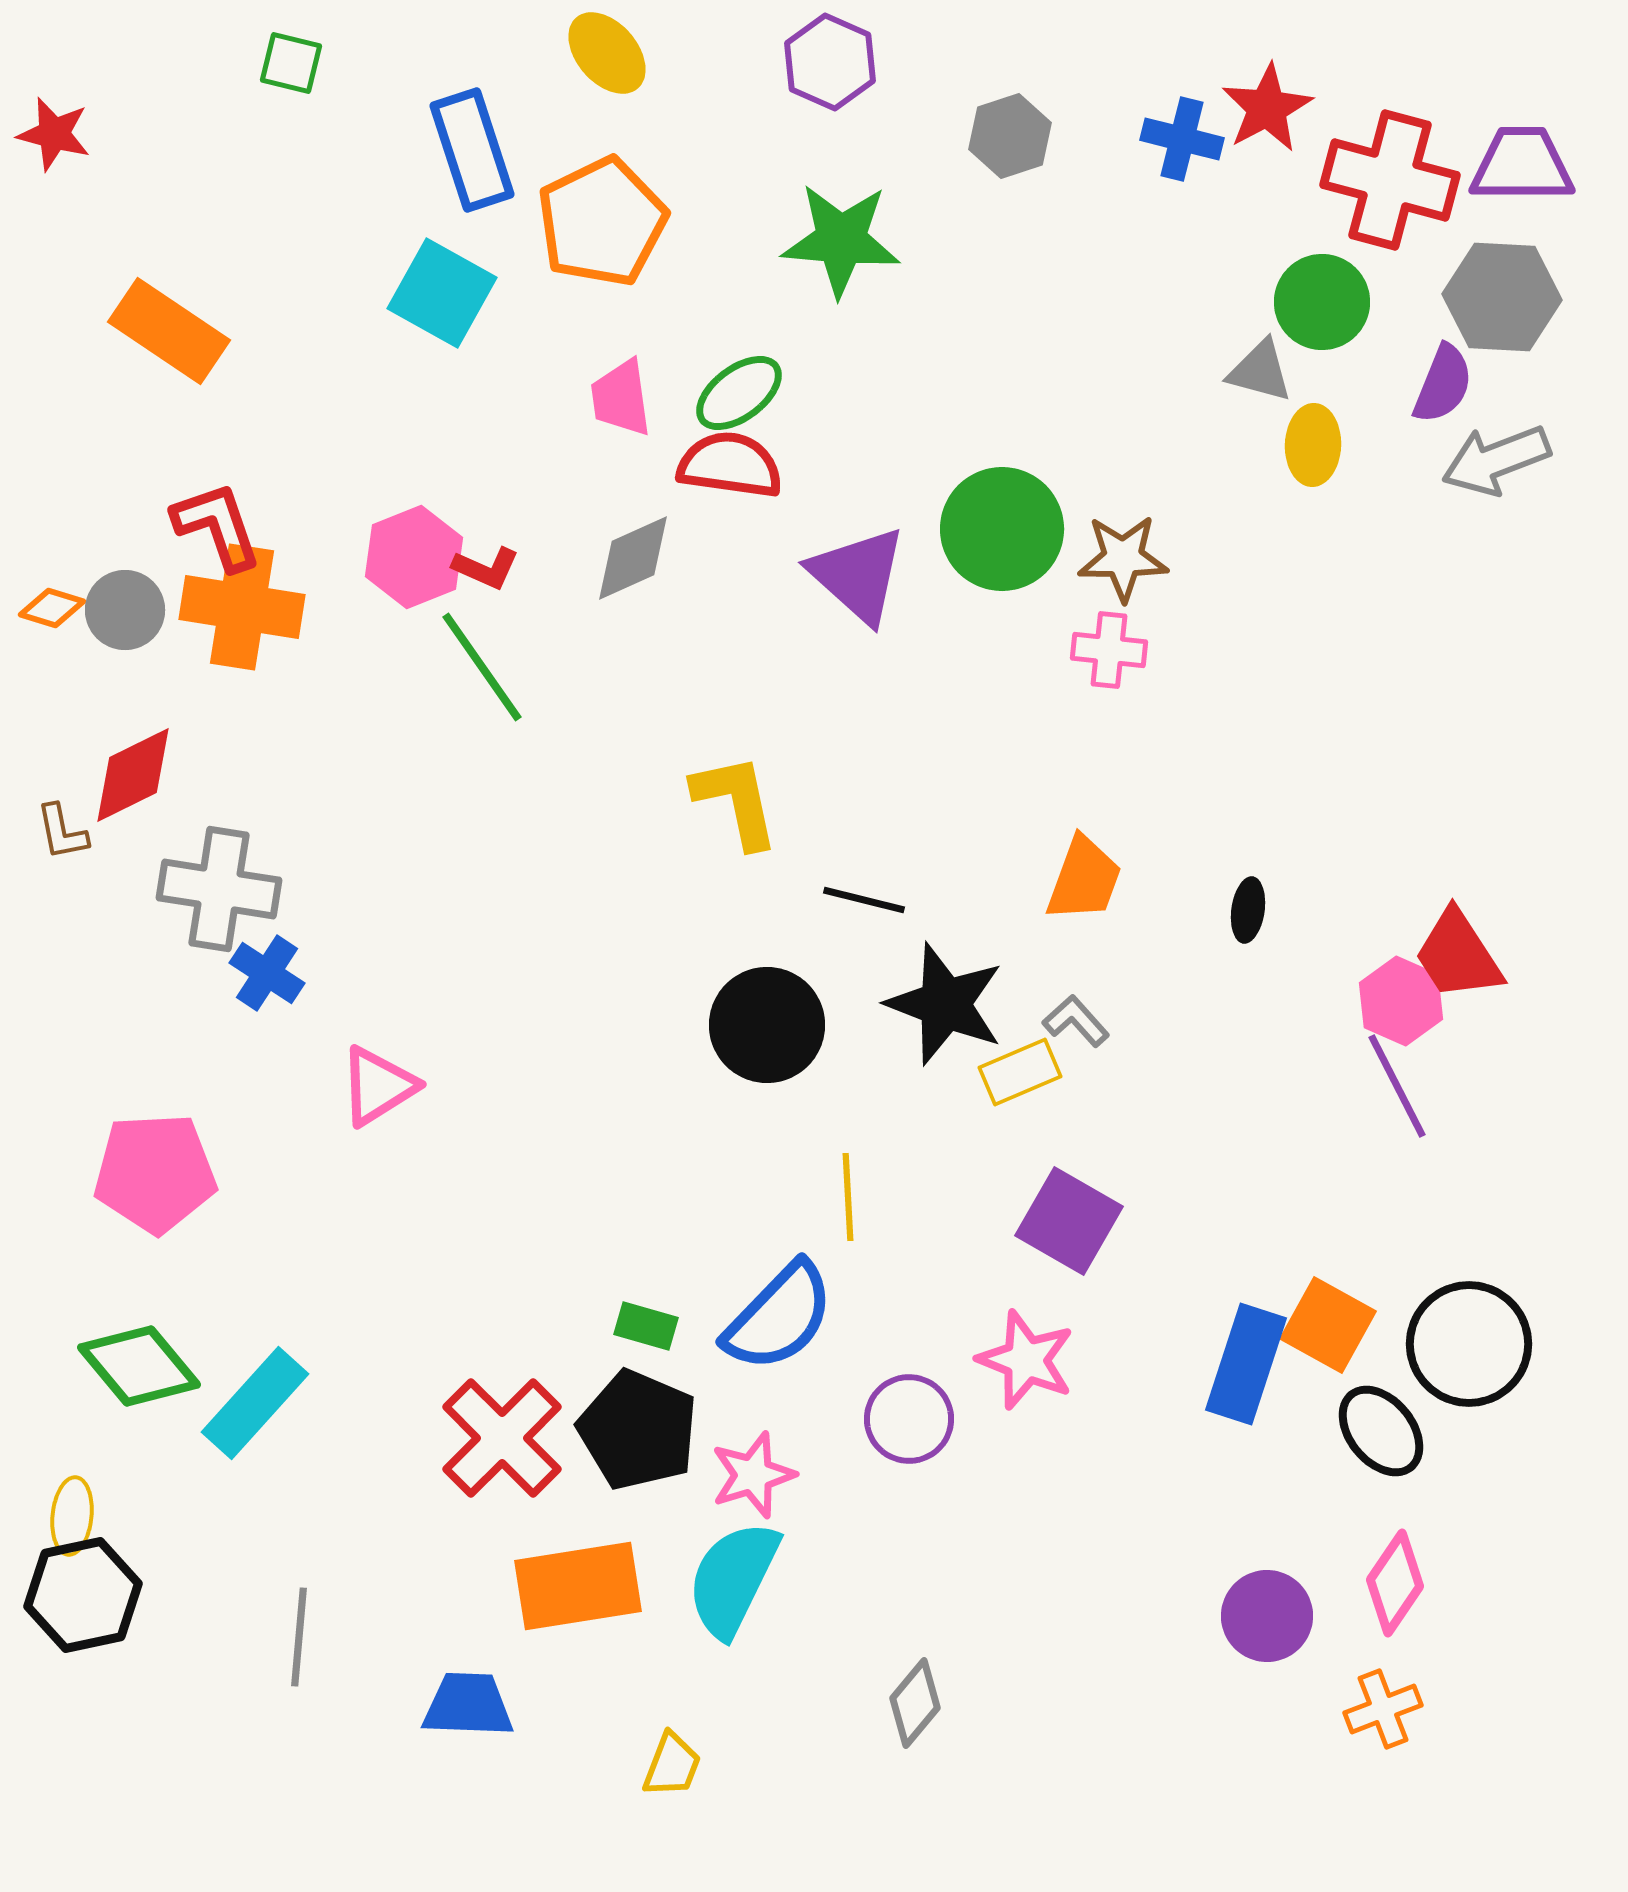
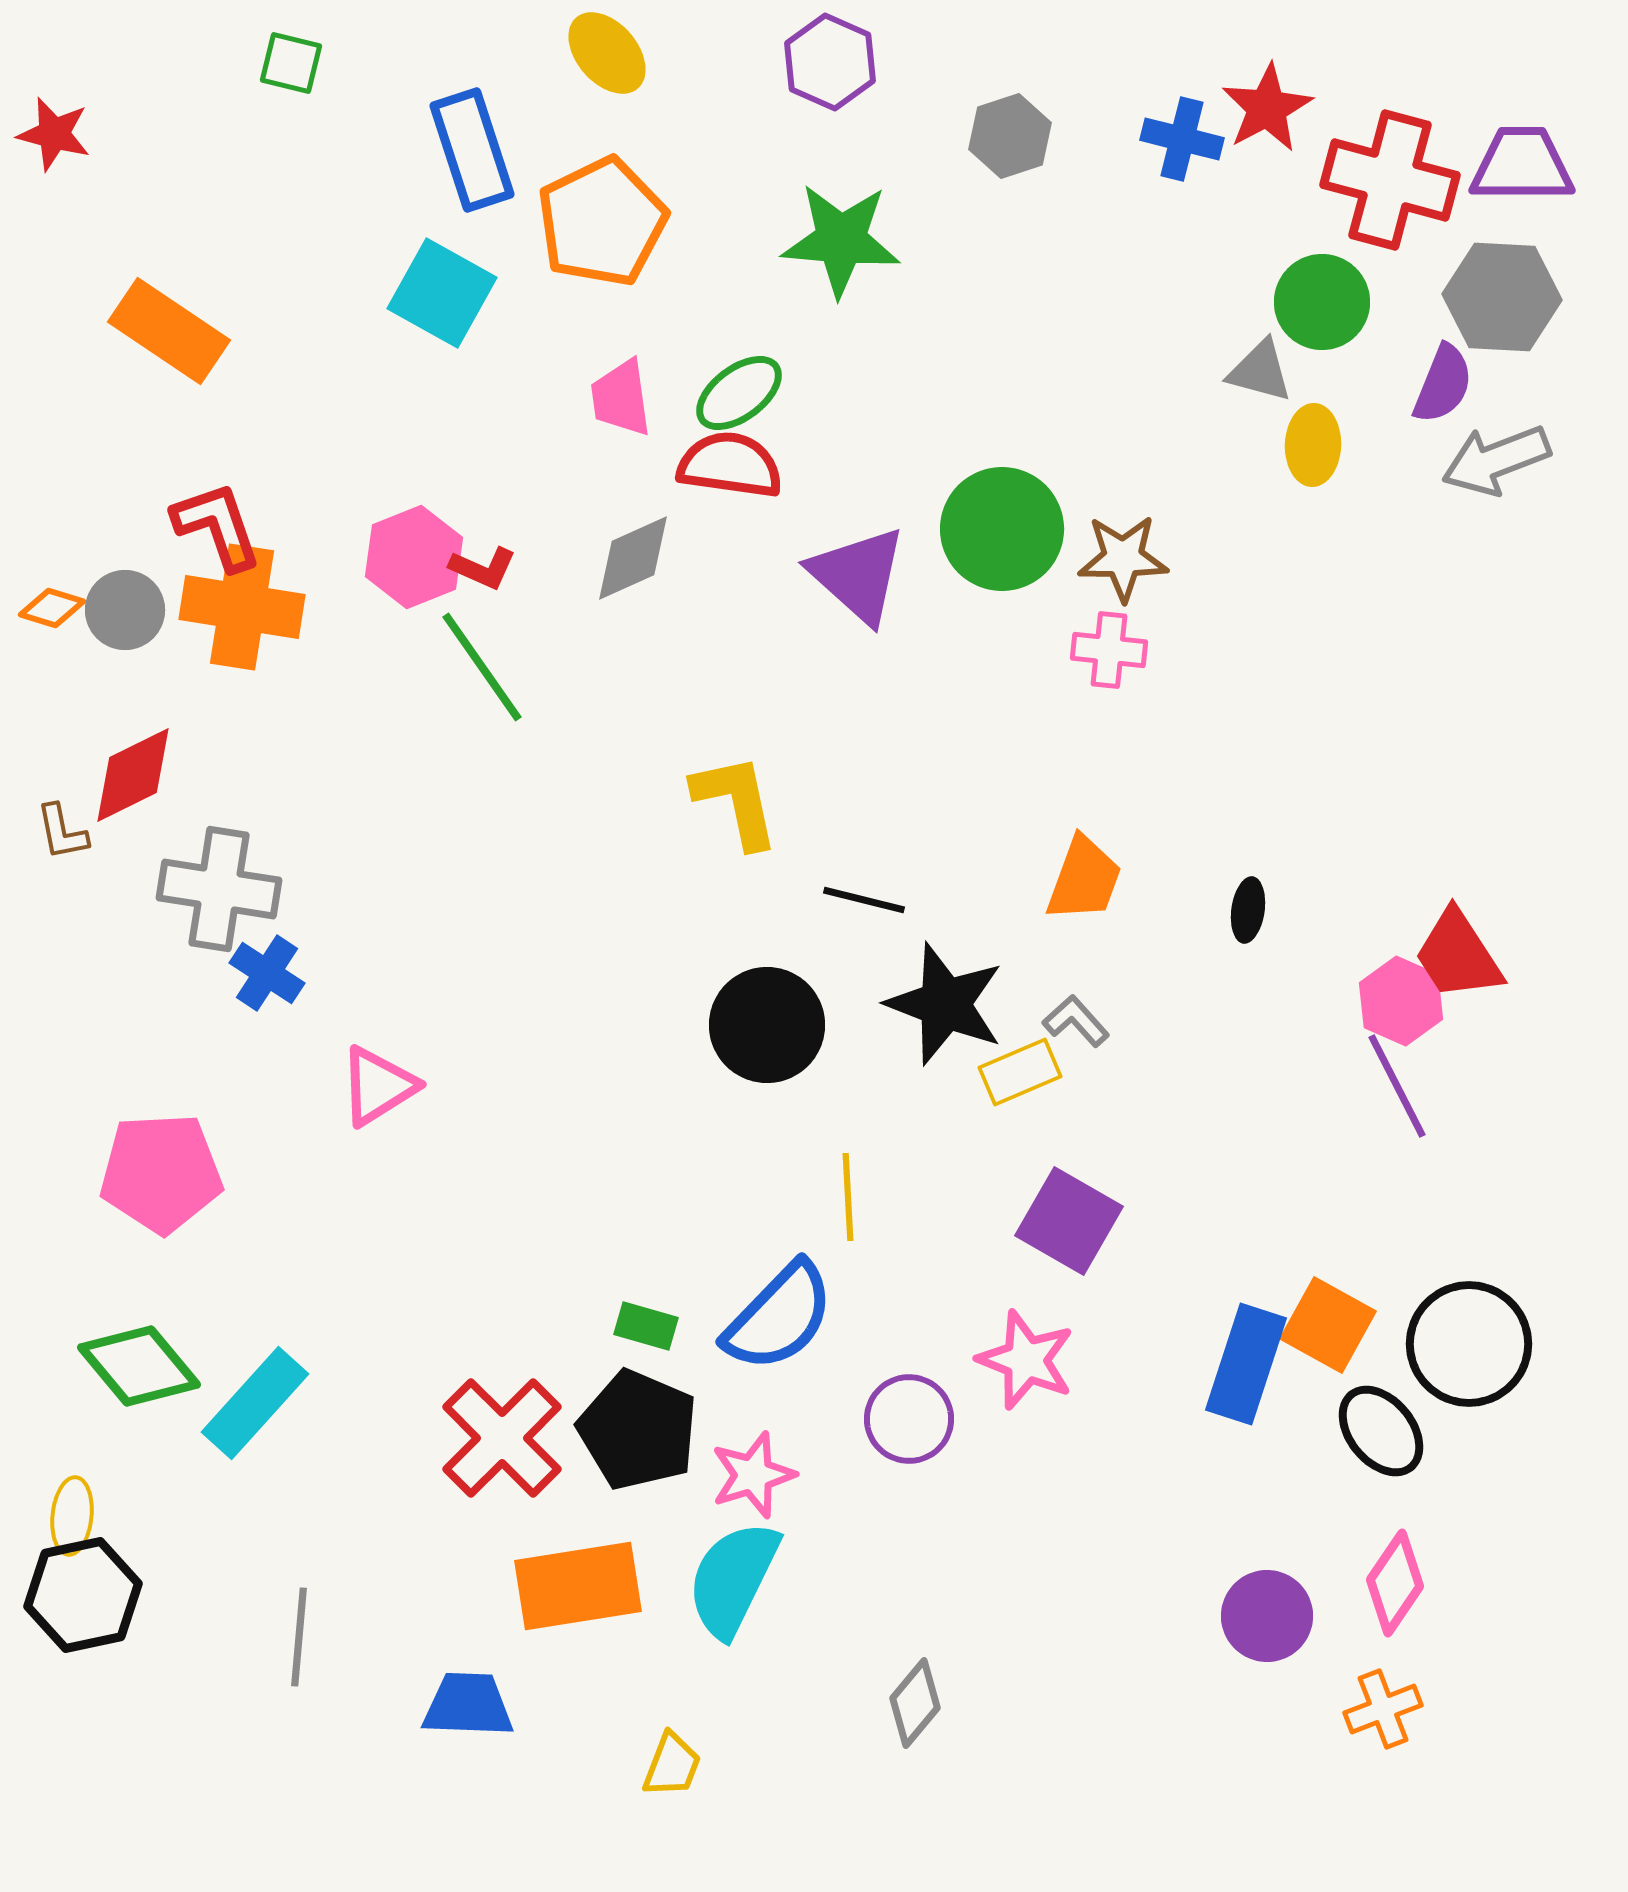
red L-shape at (486, 568): moved 3 px left
pink pentagon at (155, 1173): moved 6 px right
